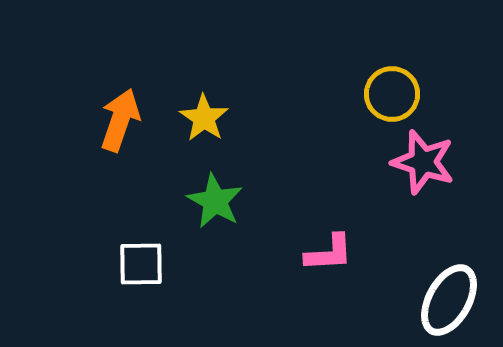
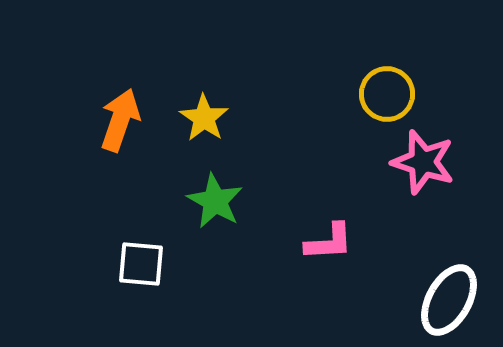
yellow circle: moved 5 px left
pink L-shape: moved 11 px up
white square: rotated 6 degrees clockwise
